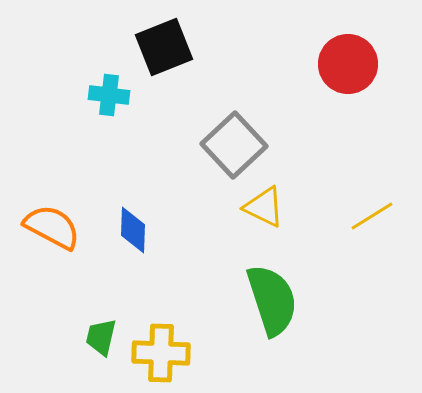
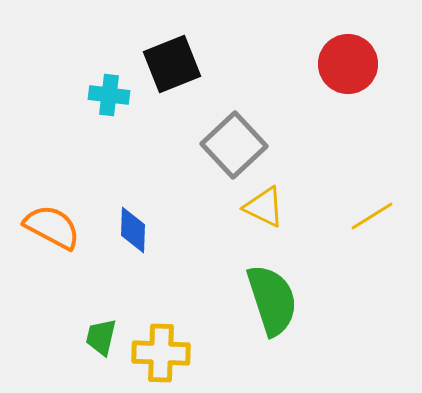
black square: moved 8 px right, 17 px down
